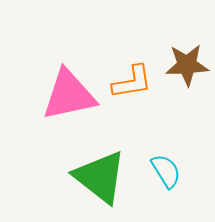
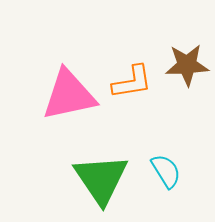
green triangle: moved 1 px right, 2 px down; rotated 18 degrees clockwise
